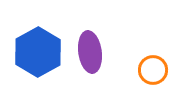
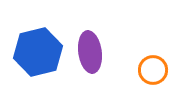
blue hexagon: rotated 15 degrees clockwise
